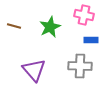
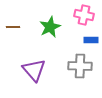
brown line: moved 1 px left, 1 px down; rotated 16 degrees counterclockwise
